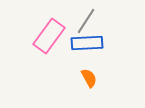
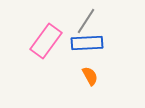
pink rectangle: moved 3 px left, 5 px down
orange semicircle: moved 1 px right, 2 px up
